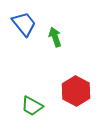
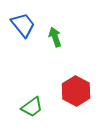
blue trapezoid: moved 1 px left, 1 px down
green trapezoid: moved 1 px down; rotated 65 degrees counterclockwise
